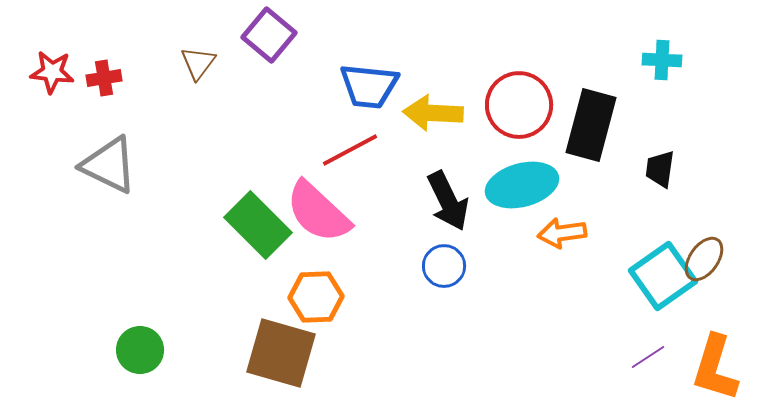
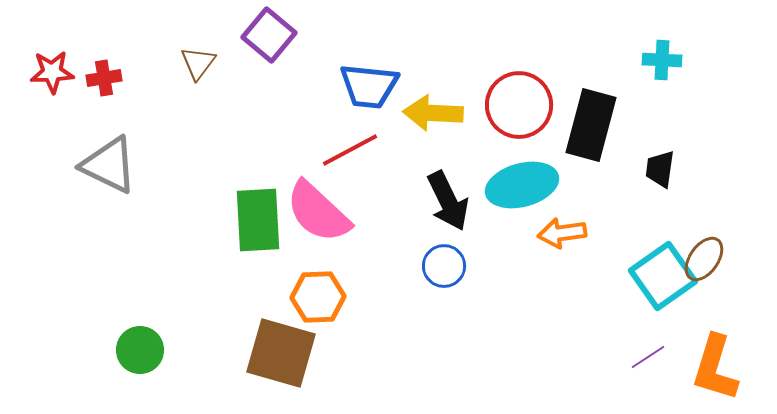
red star: rotated 9 degrees counterclockwise
green rectangle: moved 5 px up; rotated 42 degrees clockwise
orange hexagon: moved 2 px right
